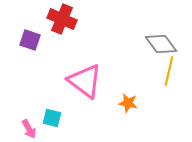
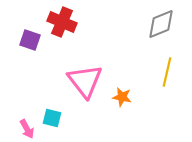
red cross: moved 3 px down
gray diamond: moved 20 px up; rotated 76 degrees counterclockwise
yellow line: moved 2 px left, 1 px down
pink triangle: rotated 15 degrees clockwise
orange star: moved 6 px left, 6 px up
pink arrow: moved 2 px left
